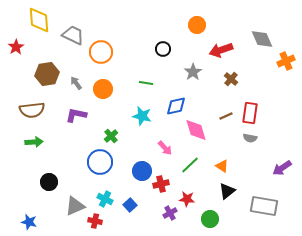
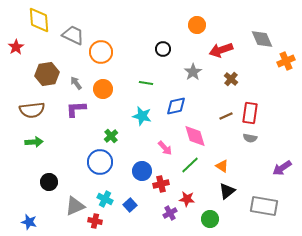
purple L-shape at (76, 115): moved 6 px up; rotated 15 degrees counterclockwise
pink diamond at (196, 130): moved 1 px left, 6 px down
